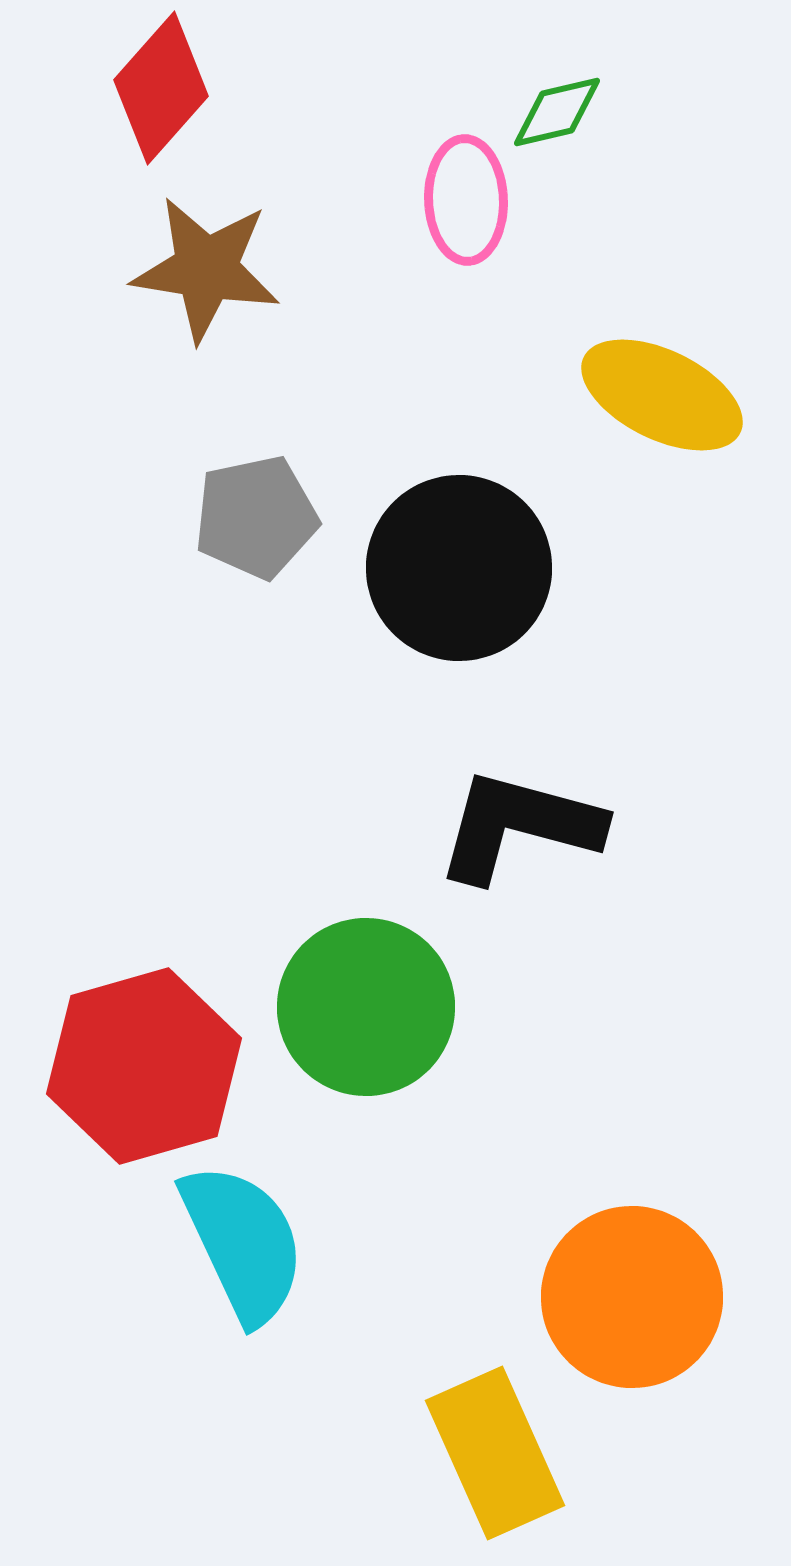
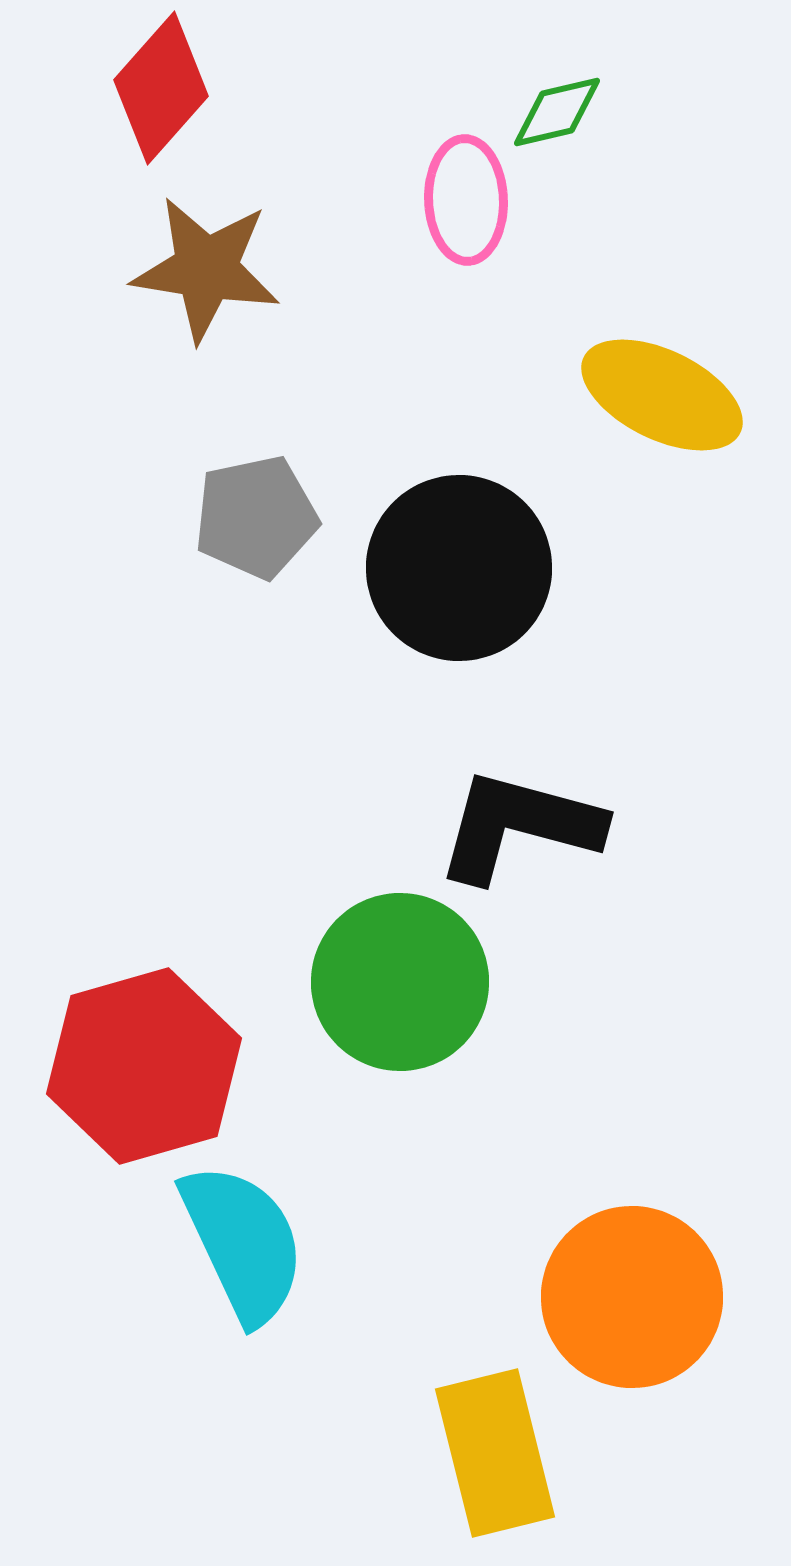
green circle: moved 34 px right, 25 px up
yellow rectangle: rotated 10 degrees clockwise
